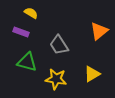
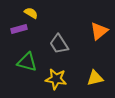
purple rectangle: moved 2 px left, 3 px up; rotated 35 degrees counterclockwise
gray trapezoid: moved 1 px up
yellow triangle: moved 3 px right, 4 px down; rotated 18 degrees clockwise
